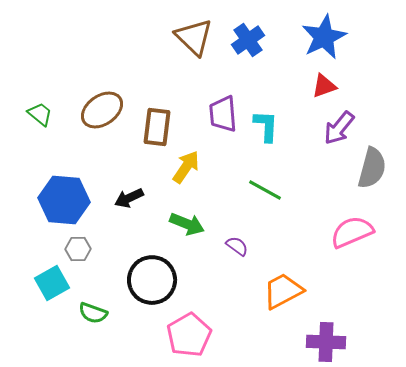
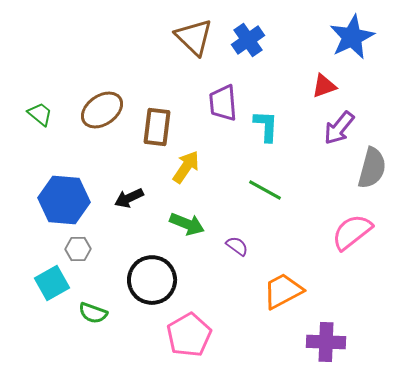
blue star: moved 28 px right
purple trapezoid: moved 11 px up
pink semicircle: rotated 15 degrees counterclockwise
